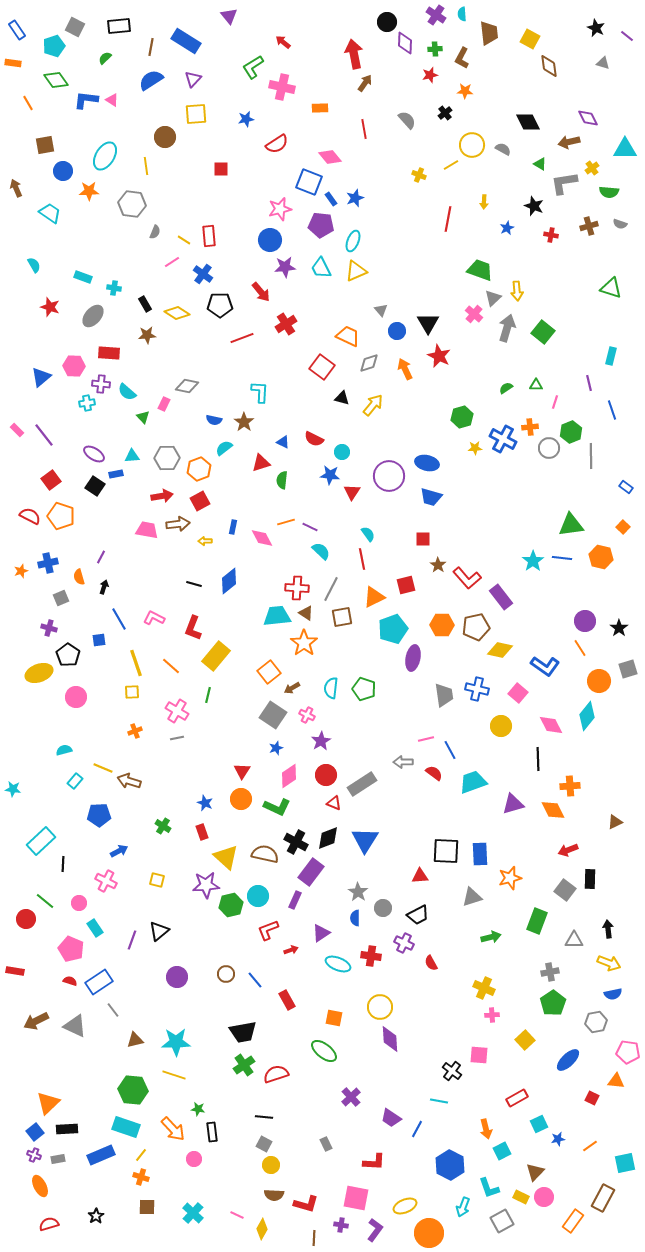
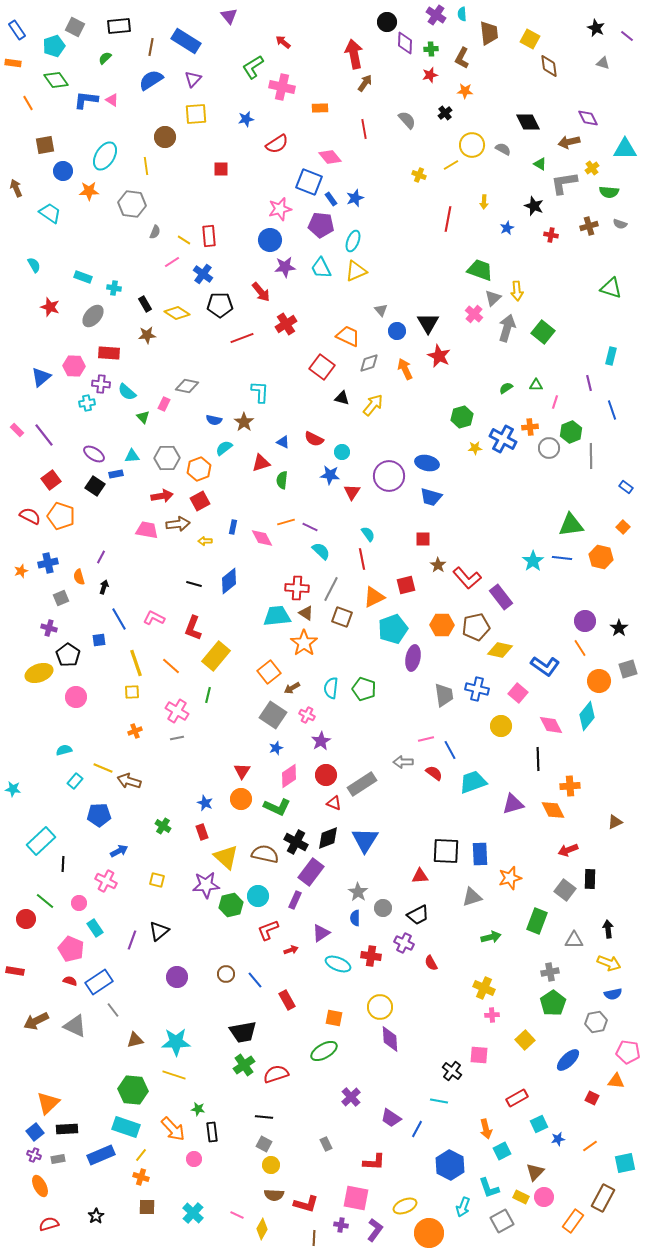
green cross at (435, 49): moved 4 px left
brown square at (342, 617): rotated 30 degrees clockwise
green ellipse at (324, 1051): rotated 68 degrees counterclockwise
